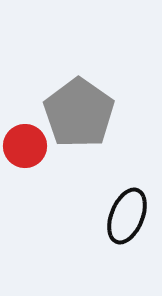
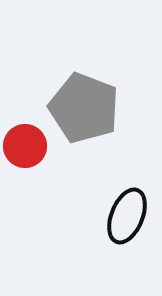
gray pentagon: moved 5 px right, 5 px up; rotated 14 degrees counterclockwise
